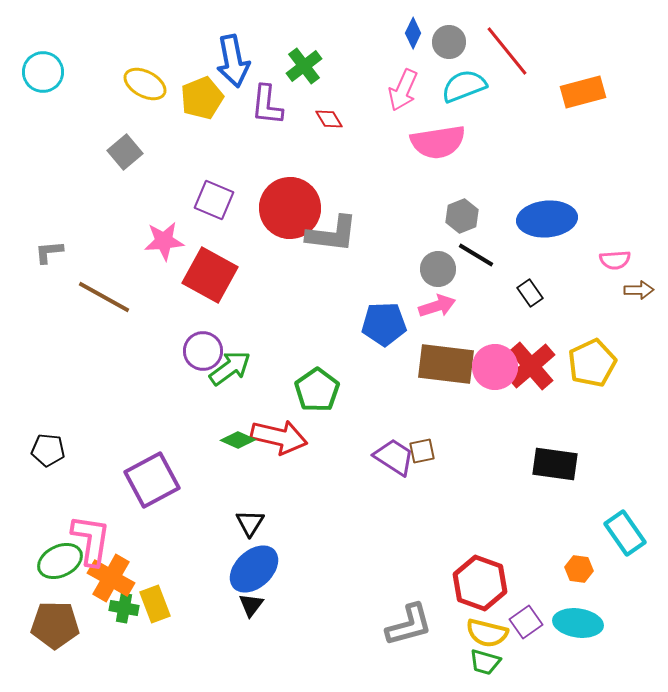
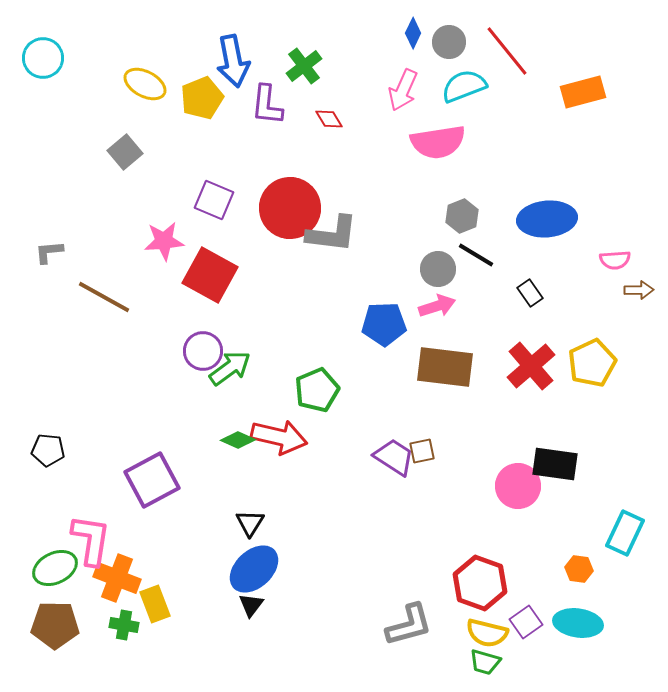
cyan circle at (43, 72): moved 14 px up
brown rectangle at (446, 364): moved 1 px left, 3 px down
pink circle at (495, 367): moved 23 px right, 119 px down
green pentagon at (317, 390): rotated 12 degrees clockwise
cyan rectangle at (625, 533): rotated 60 degrees clockwise
green ellipse at (60, 561): moved 5 px left, 7 px down
orange cross at (111, 578): moved 6 px right; rotated 9 degrees counterclockwise
green cross at (124, 608): moved 17 px down
